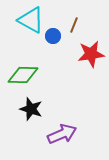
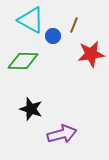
green diamond: moved 14 px up
purple arrow: rotated 8 degrees clockwise
